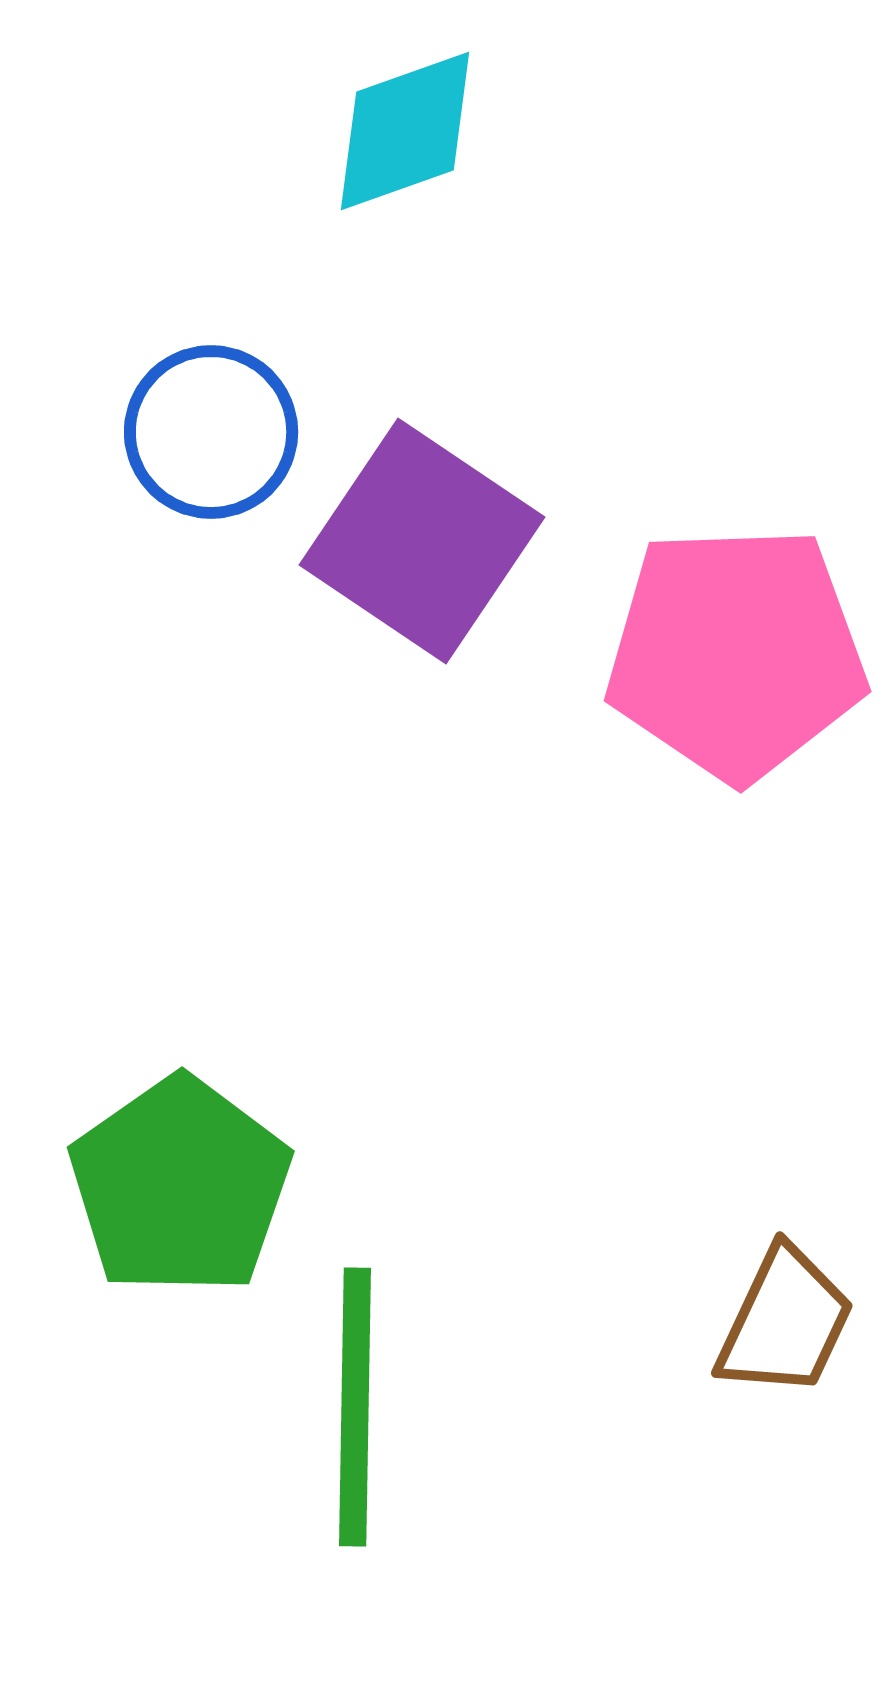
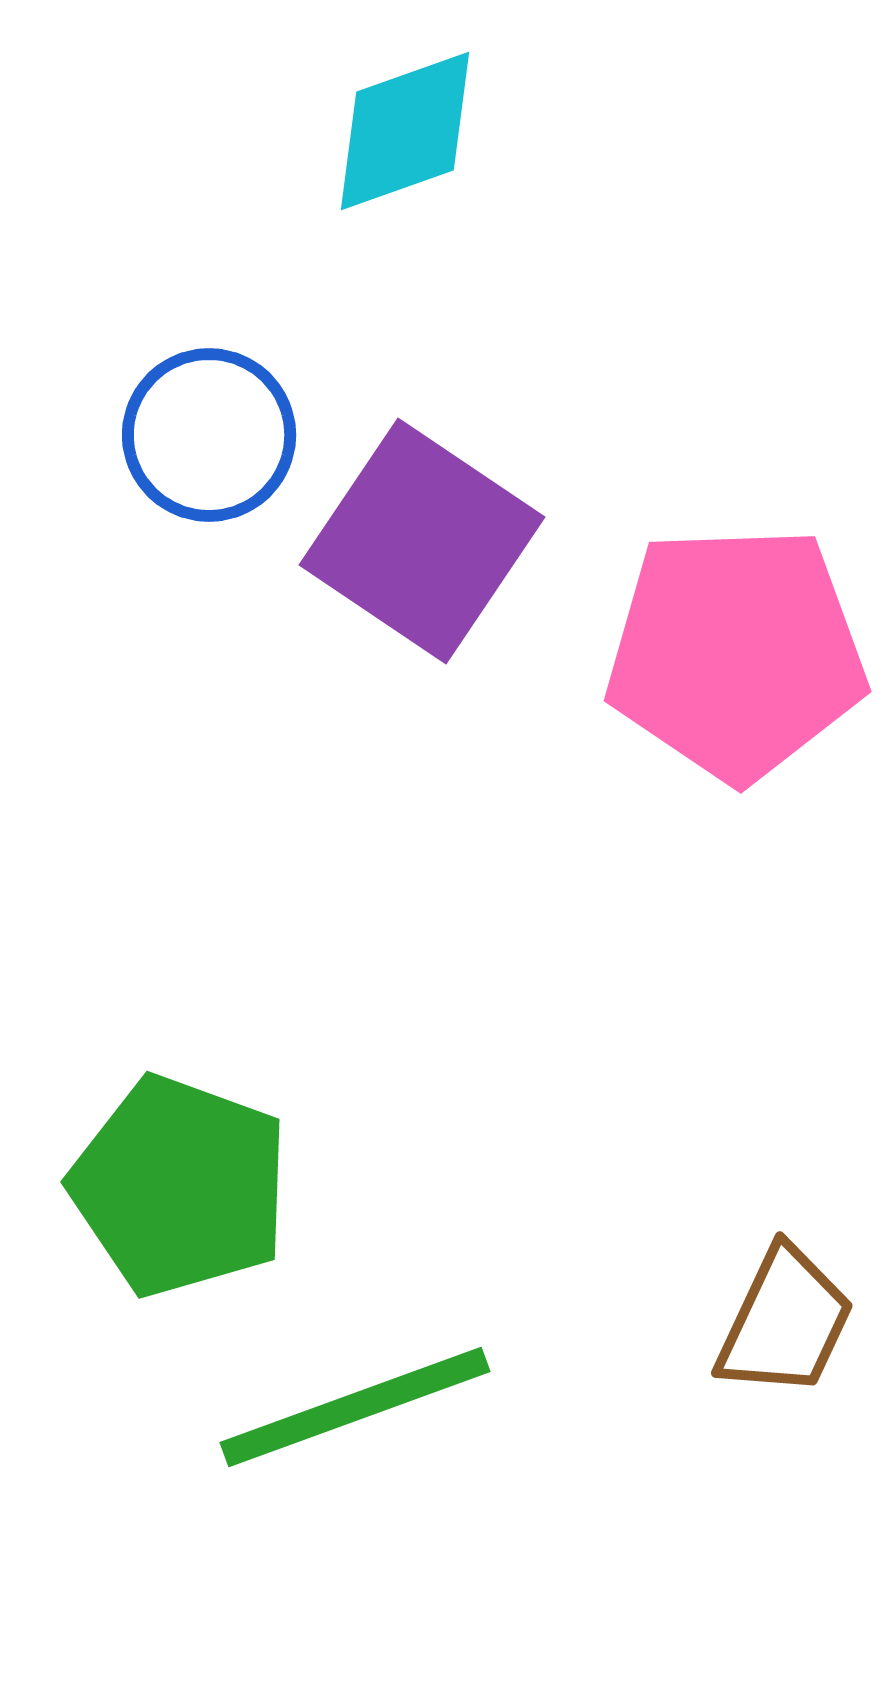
blue circle: moved 2 px left, 3 px down
green pentagon: rotated 17 degrees counterclockwise
green line: rotated 69 degrees clockwise
